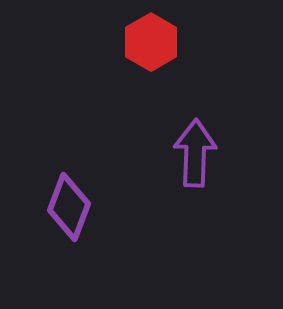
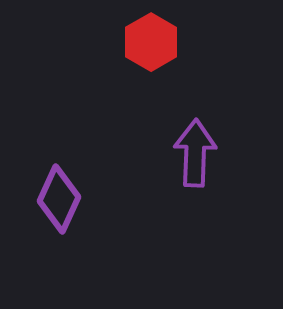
purple diamond: moved 10 px left, 8 px up; rotated 4 degrees clockwise
